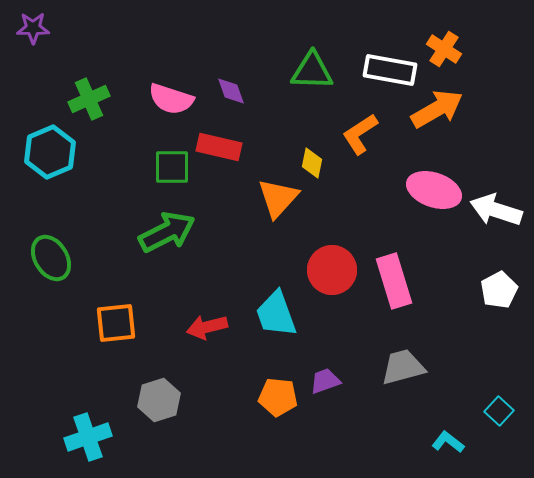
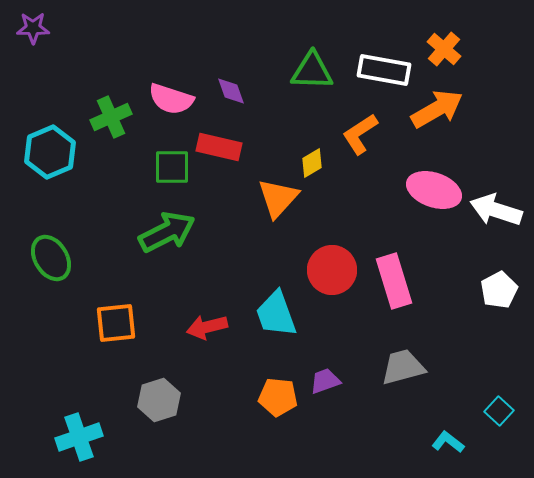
orange cross: rotated 8 degrees clockwise
white rectangle: moved 6 px left
green cross: moved 22 px right, 18 px down
yellow diamond: rotated 48 degrees clockwise
cyan cross: moved 9 px left
